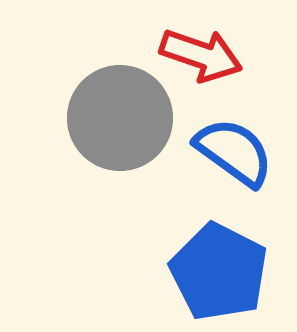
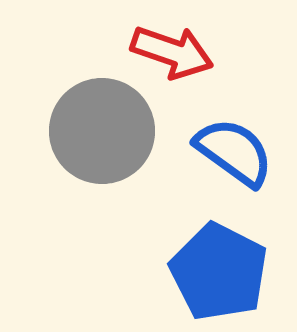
red arrow: moved 29 px left, 3 px up
gray circle: moved 18 px left, 13 px down
